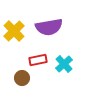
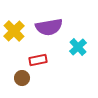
cyan cross: moved 14 px right, 17 px up
